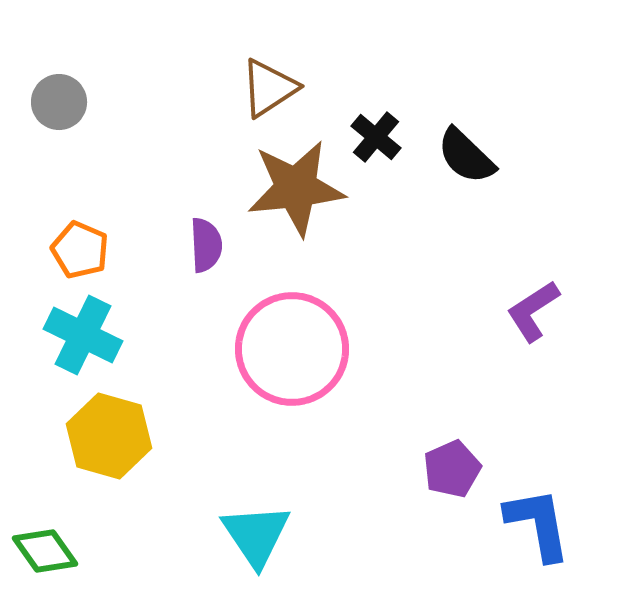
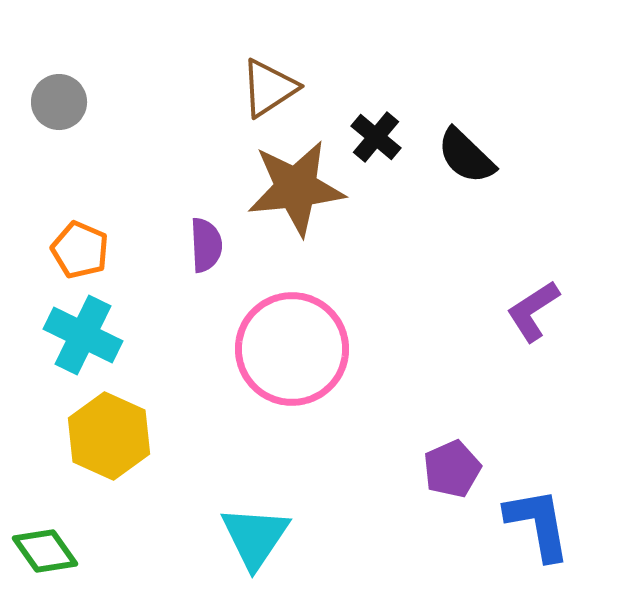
yellow hexagon: rotated 8 degrees clockwise
cyan triangle: moved 1 px left, 2 px down; rotated 8 degrees clockwise
